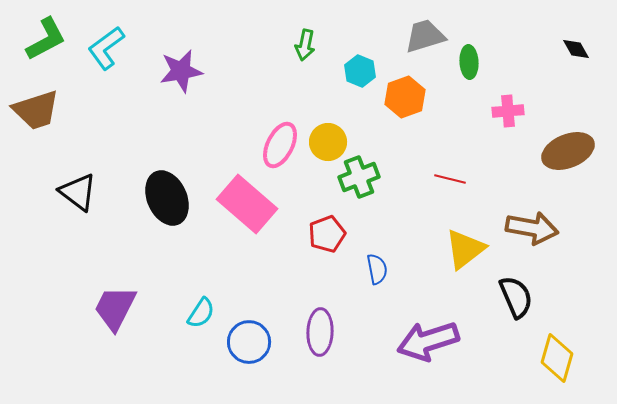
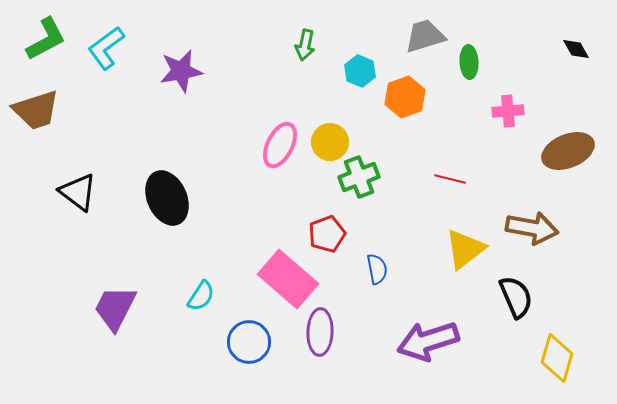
yellow circle: moved 2 px right
pink rectangle: moved 41 px right, 75 px down
cyan semicircle: moved 17 px up
